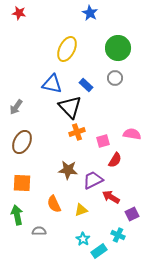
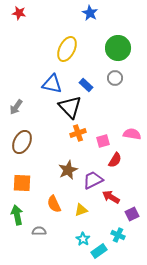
orange cross: moved 1 px right, 1 px down
brown star: rotated 30 degrees counterclockwise
